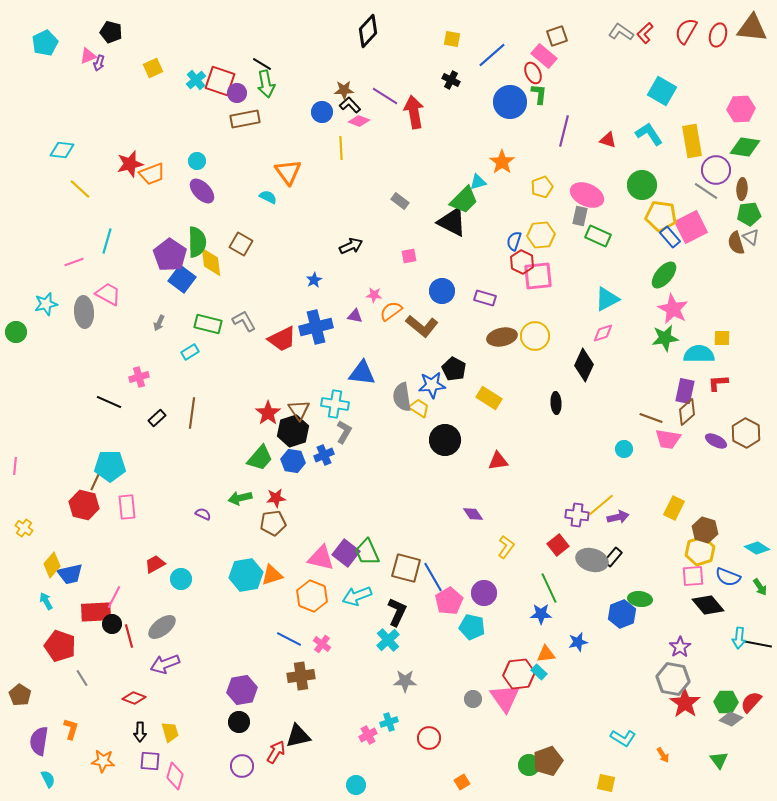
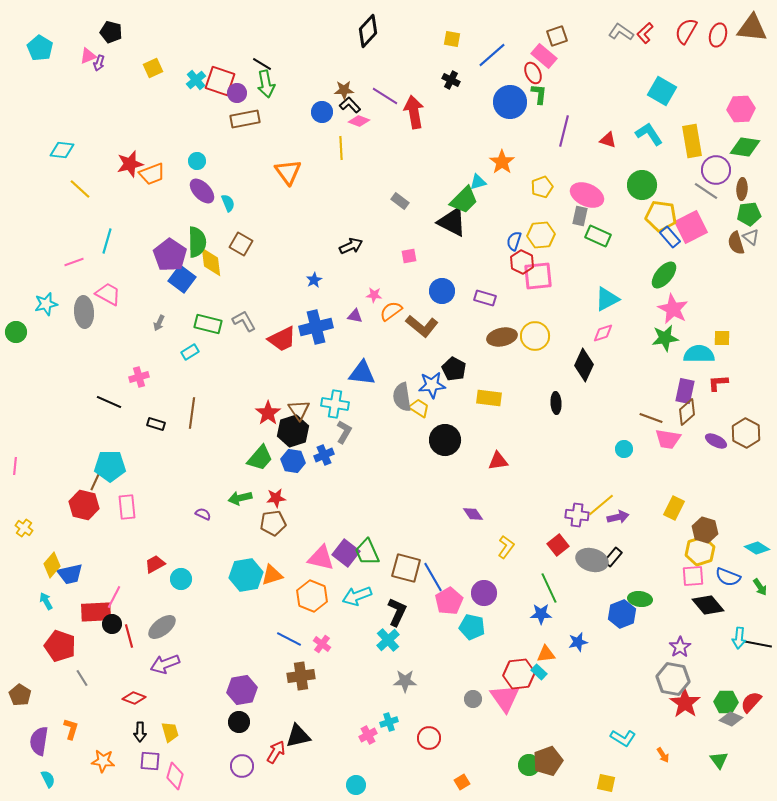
cyan pentagon at (45, 43): moved 5 px left, 5 px down; rotated 15 degrees counterclockwise
cyan semicircle at (268, 197): moved 40 px left, 6 px down; rotated 42 degrees clockwise
yellow rectangle at (489, 398): rotated 25 degrees counterclockwise
black rectangle at (157, 418): moved 1 px left, 6 px down; rotated 60 degrees clockwise
